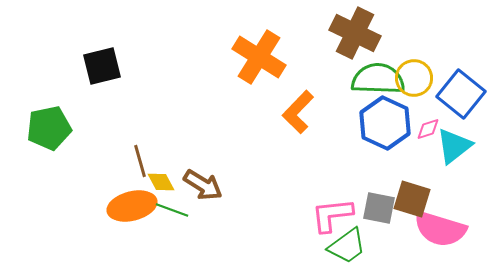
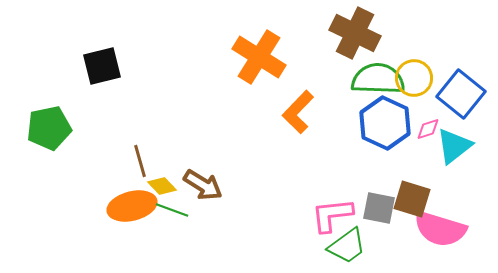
yellow diamond: moved 1 px right, 4 px down; rotated 16 degrees counterclockwise
